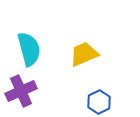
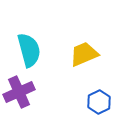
cyan semicircle: moved 1 px down
purple cross: moved 2 px left, 1 px down
